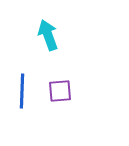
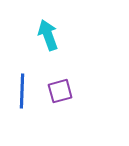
purple square: rotated 10 degrees counterclockwise
